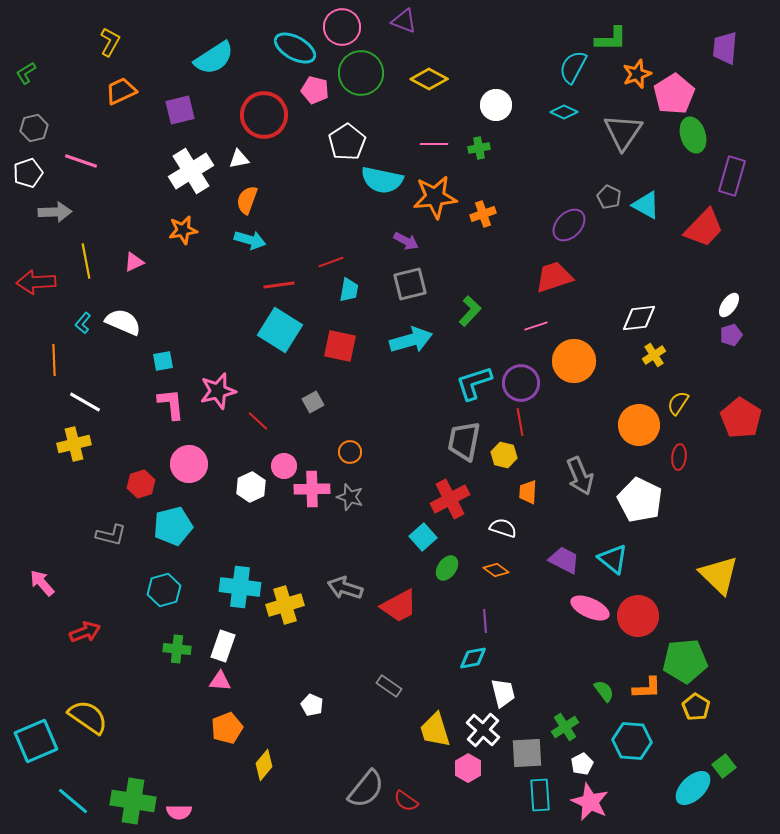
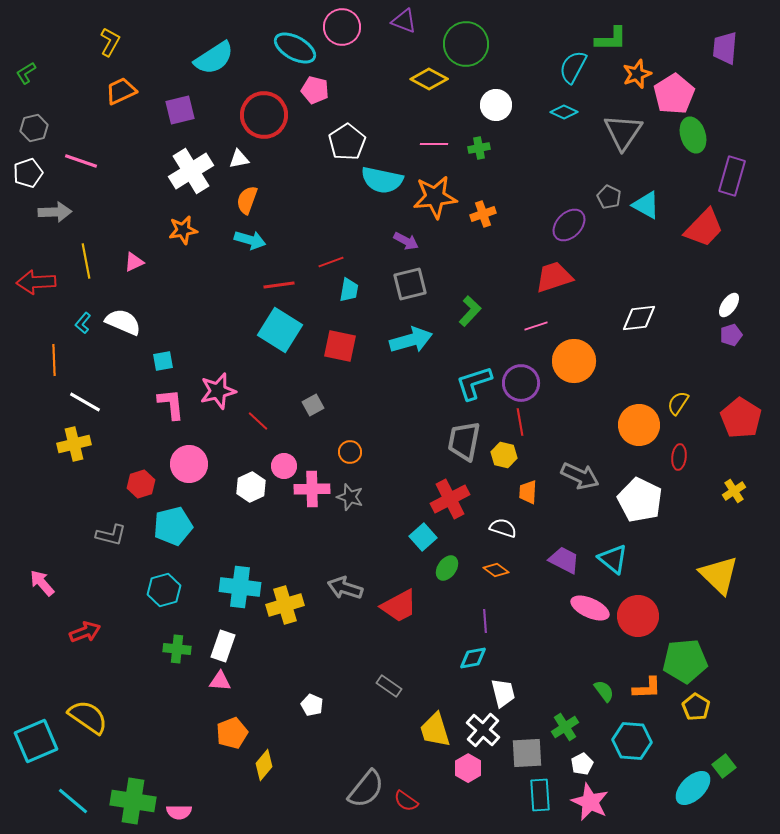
green circle at (361, 73): moved 105 px right, 29 px up
yellow cross at (654, 355): moved 80 px right, 136 px down
gray square at (313, 402): moved 3 px down
gray arrow at (580, 476): rotated 42 degrees counterclockwise
orange pentagon at (227, 728): moved 5 px right, 5 px down
